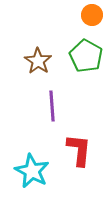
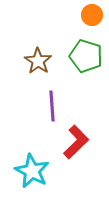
green pentagon: rotated 12 degrees counterclockwise
red L-shape: moved 3 px left, 8 px up; rotated 40 degrees clockwise
